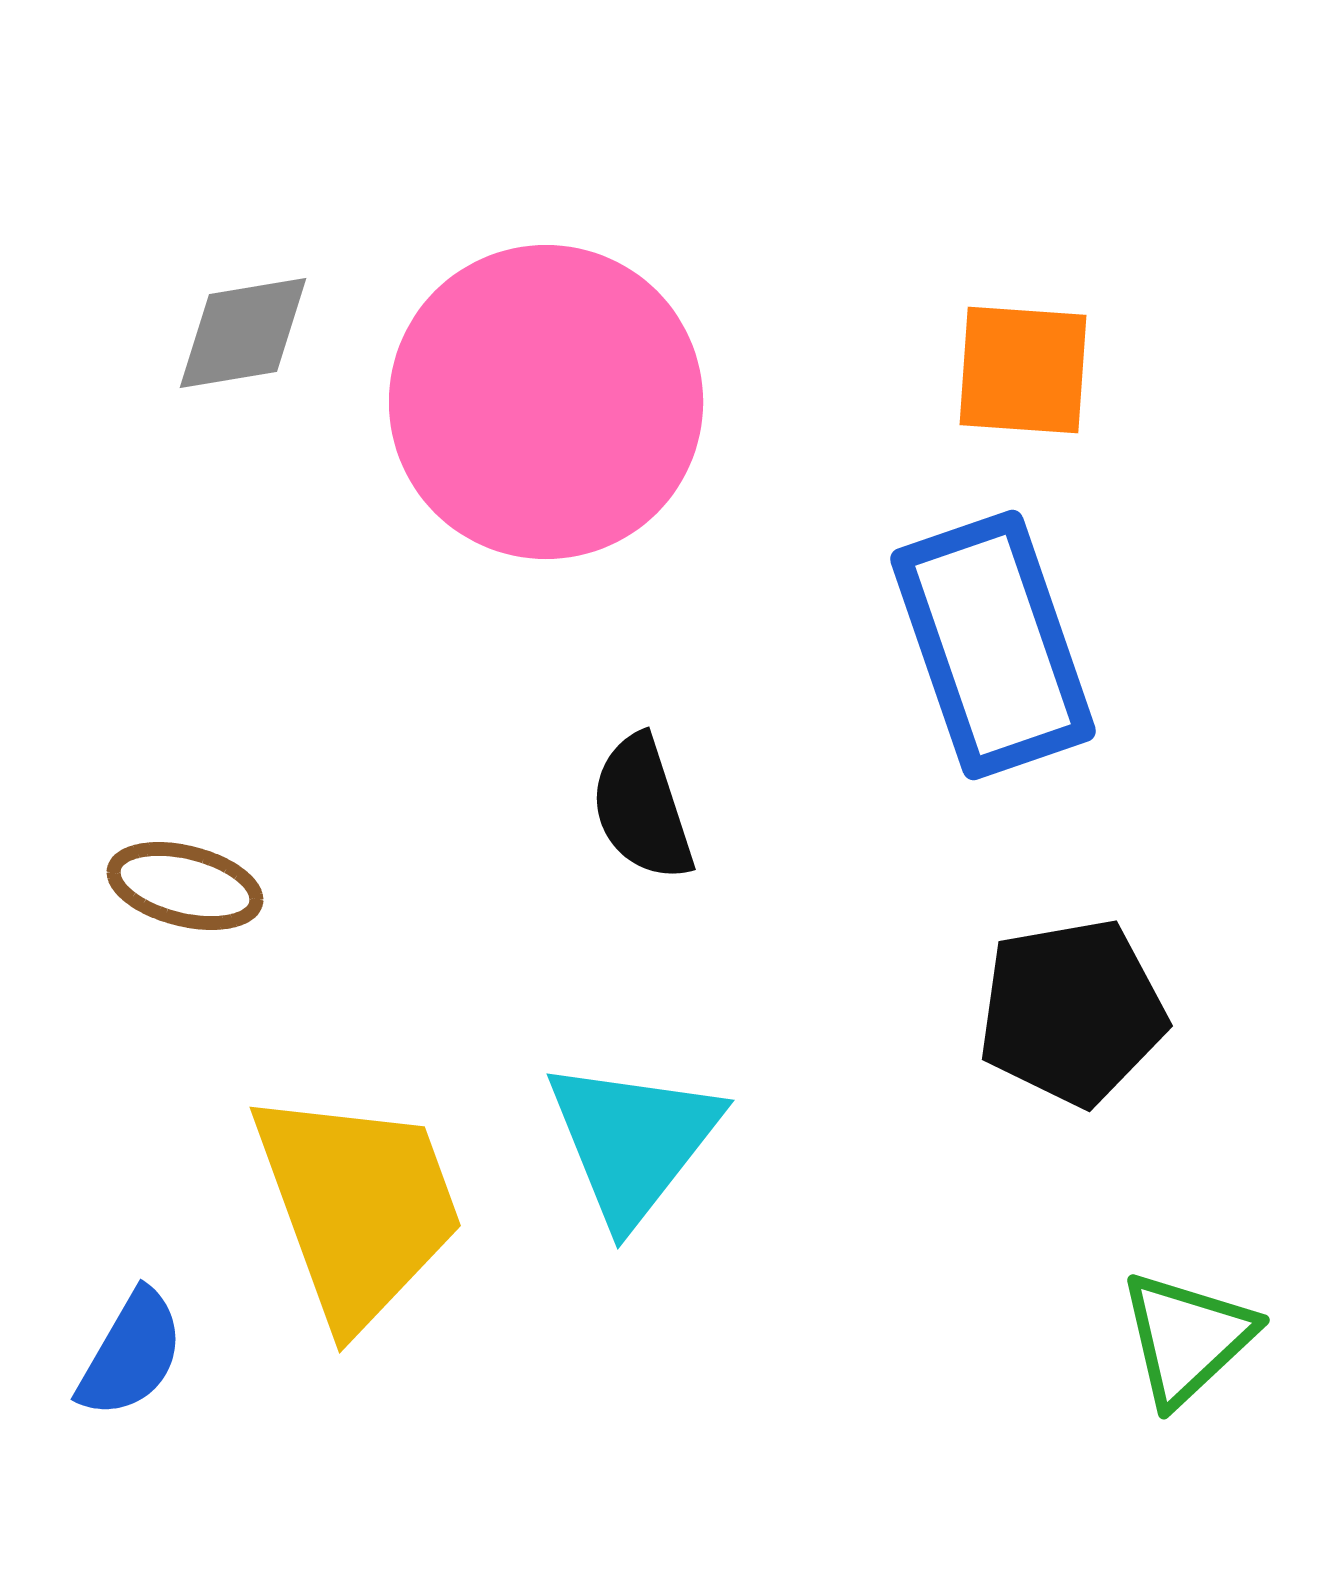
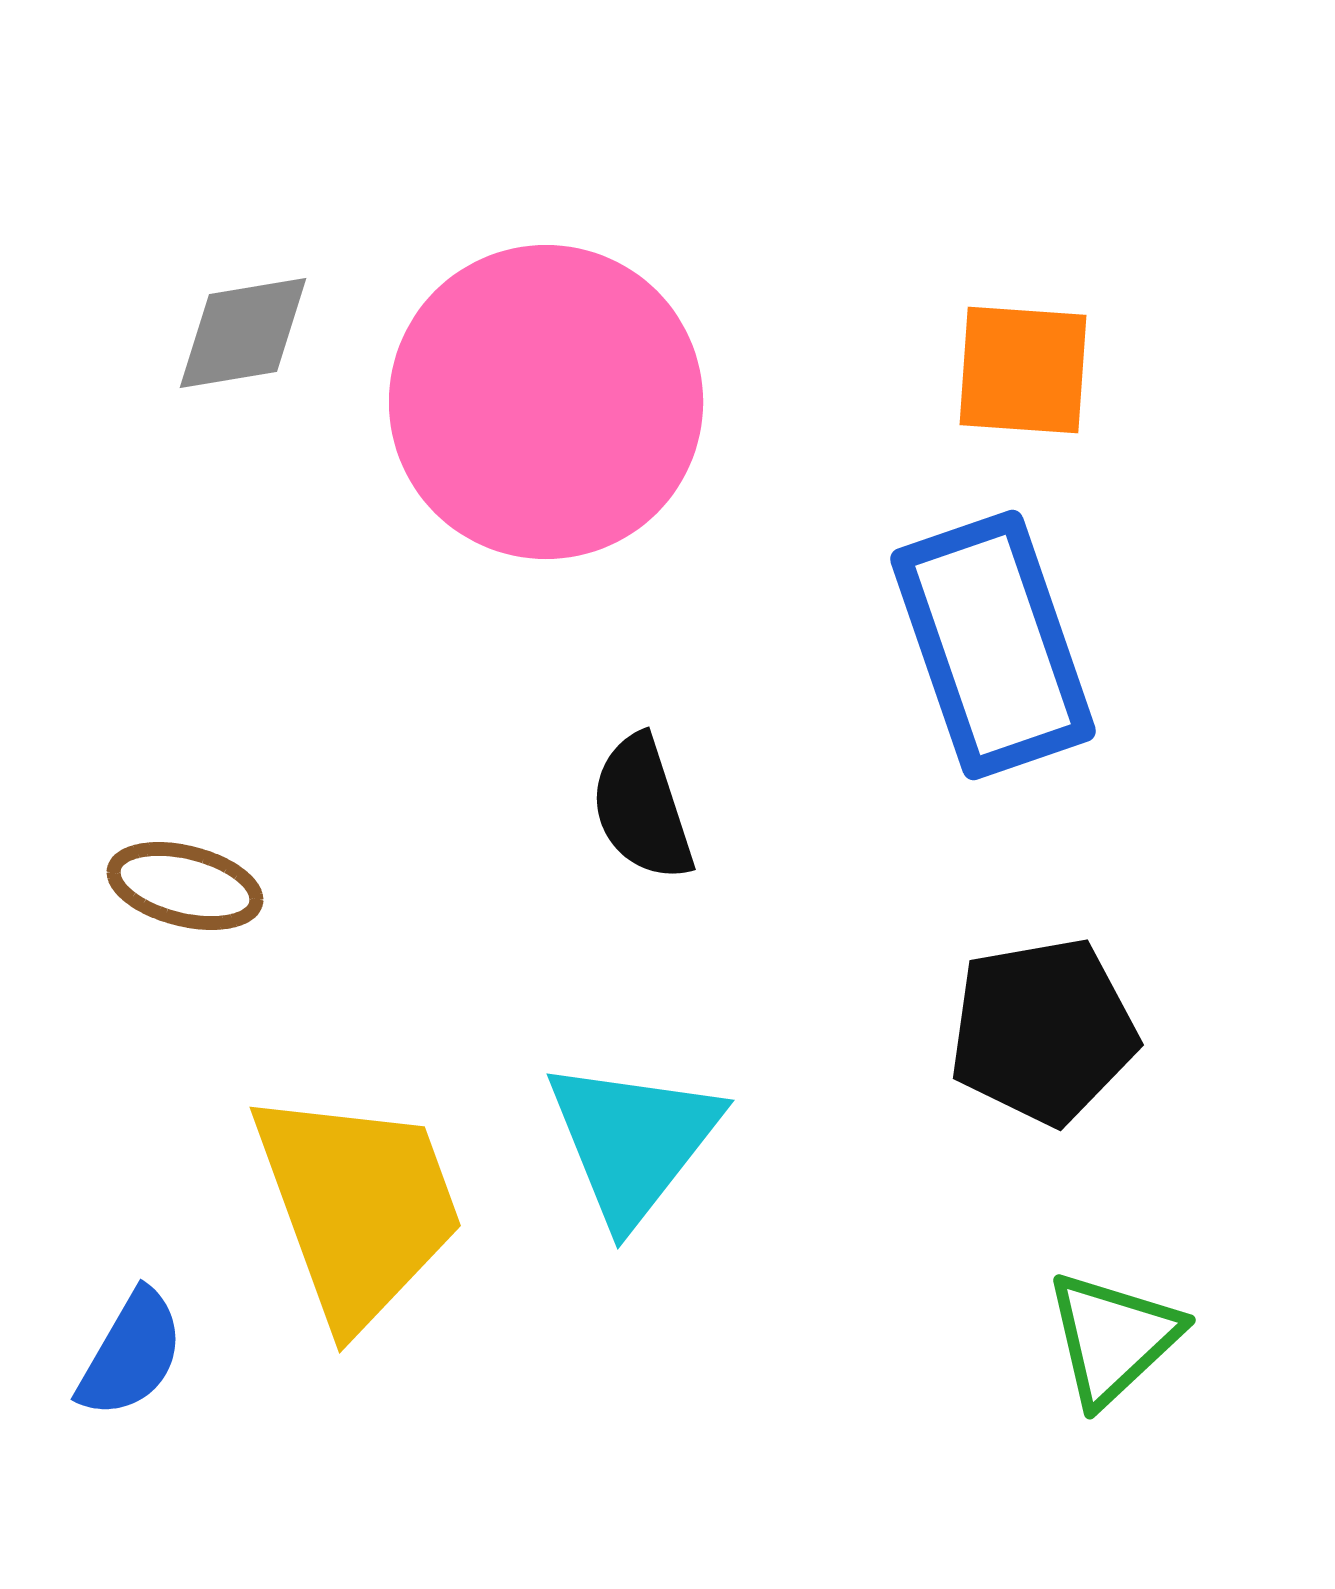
black pentagon: moved 29 px left, 19 px down
green triangle: moved 74 px left
